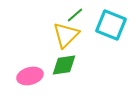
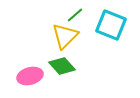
yellow triangle: moved 1 px left, 1 px down
green diamond: moved 2 px left, 1 px down; rotated 56 degrees clockwise
